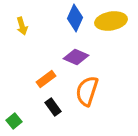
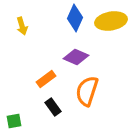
green square: rotated 28 degrees clockwise
